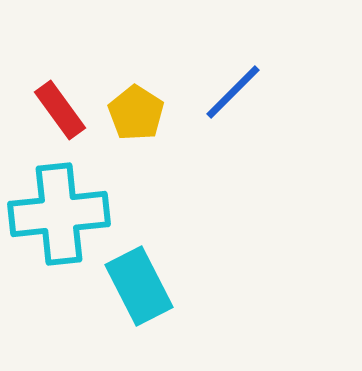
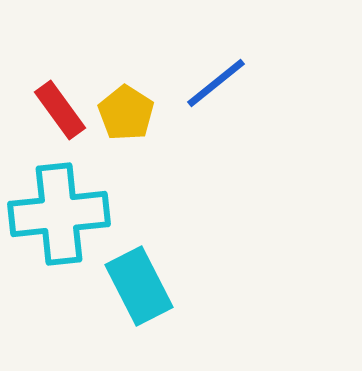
blue line: moved 17 px left, 9 px up; rotated 6 degrees clockwise
yellow pentagon: moved 10 px left
